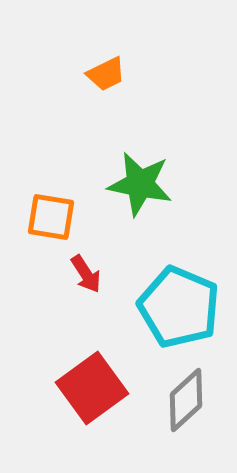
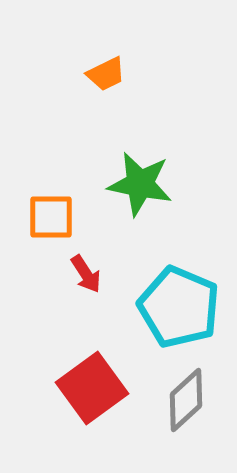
orange square: rotated 9 degrees counterclockwise
